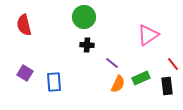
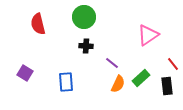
red semicircle: moved 14 px right, 1 px up
black cross: moved 1 px left, 1 px down
green rectangle: rotated 18 degrees counterclockwise
blue rectangle: moved 12 px right
